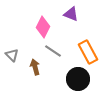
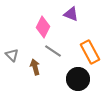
orange rectangle: moved 2 px right
